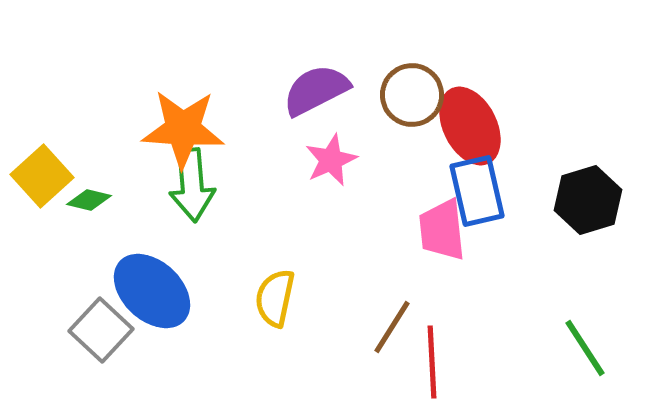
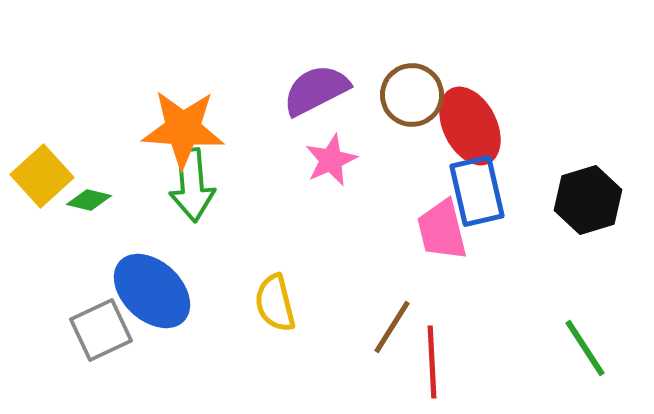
pink trapezoid: rotated 8 degrees counterclockwise
yellow semicircle: moved 5 px down; rotated 26 degrees counterclockwise
gray square: rotated 22 degrees clockwise
